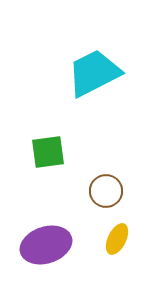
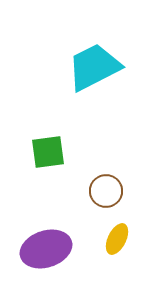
cyan trapezoid: moved 6 px up
purple ellipse: moved 4 px down
